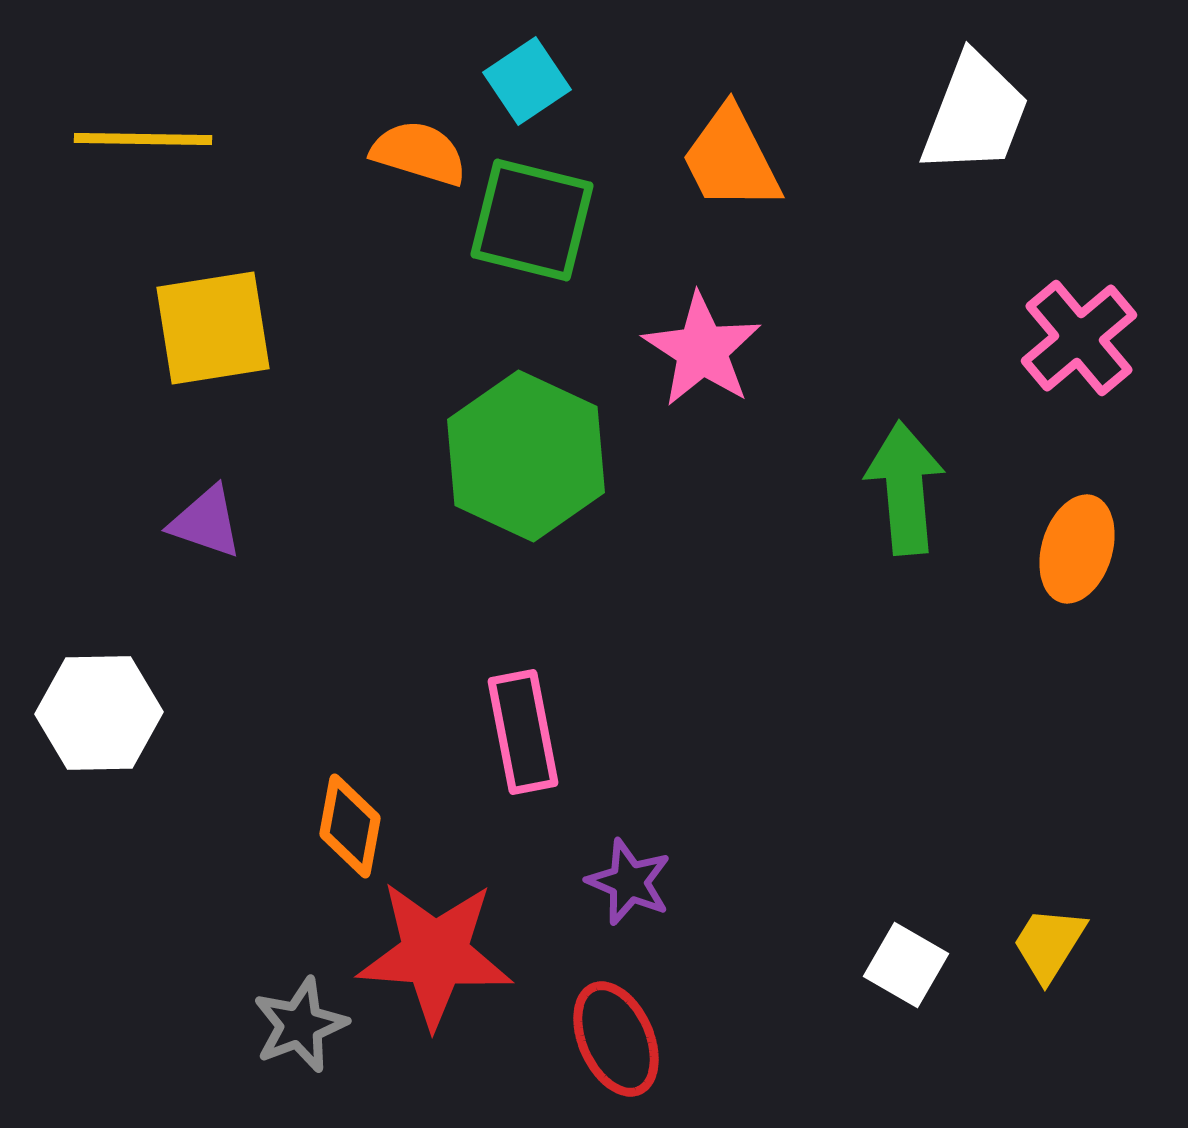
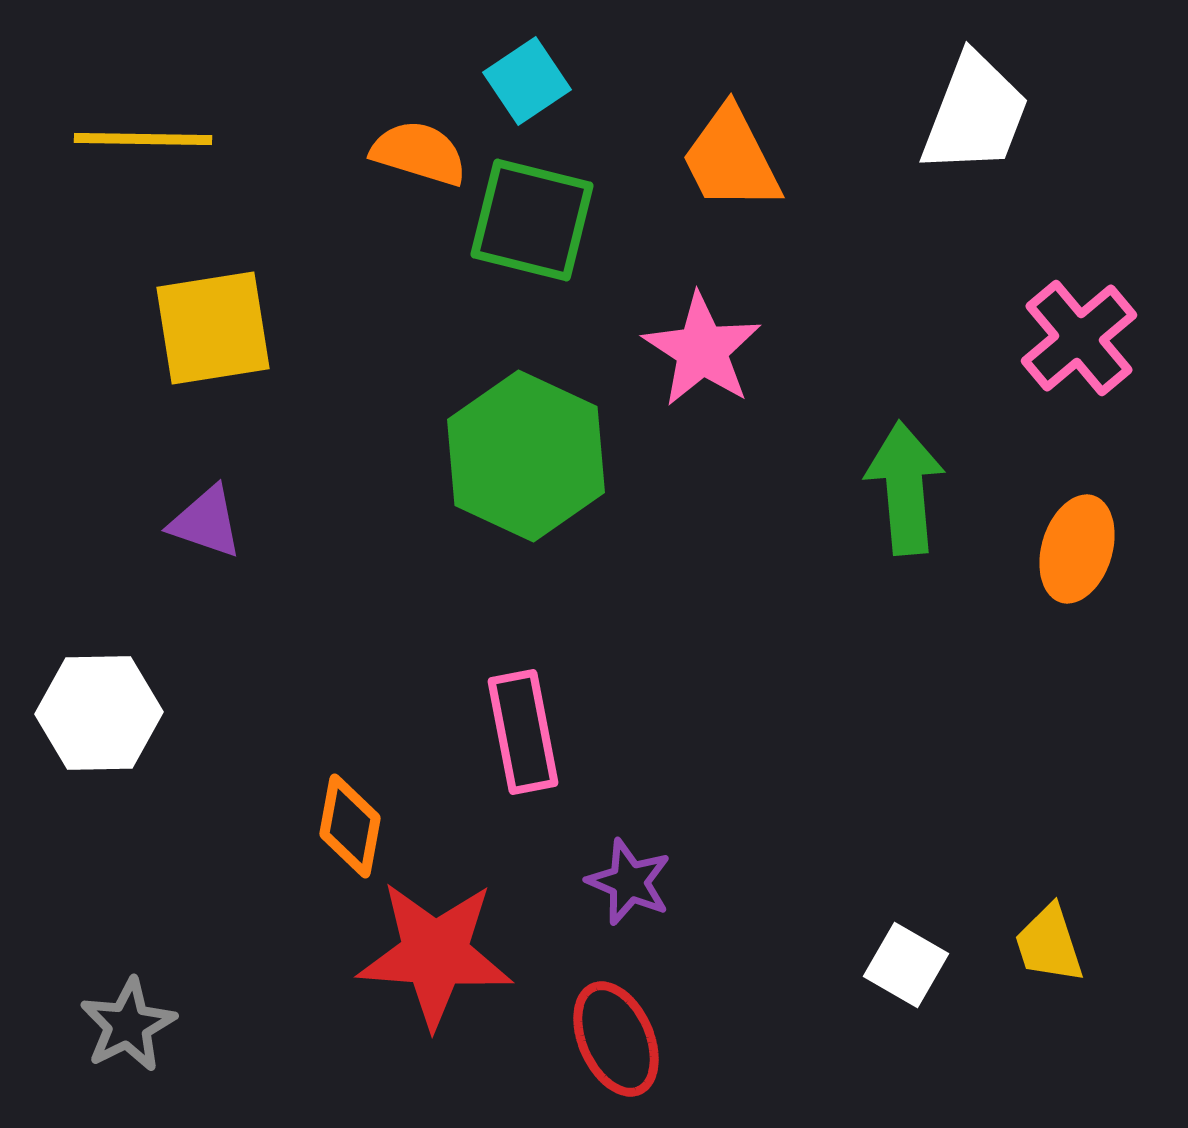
yellow trapezoid: rotated 50 degrees counterclockwise
gray star: moved 172 px left; rotated 6 degrees counterclockwise
